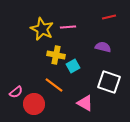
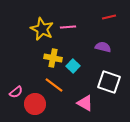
yellow cross: moved 3 px left, 3 px down
cyan square: rotated 16 degrees counterclockwise
red circle: moved 1 px right
